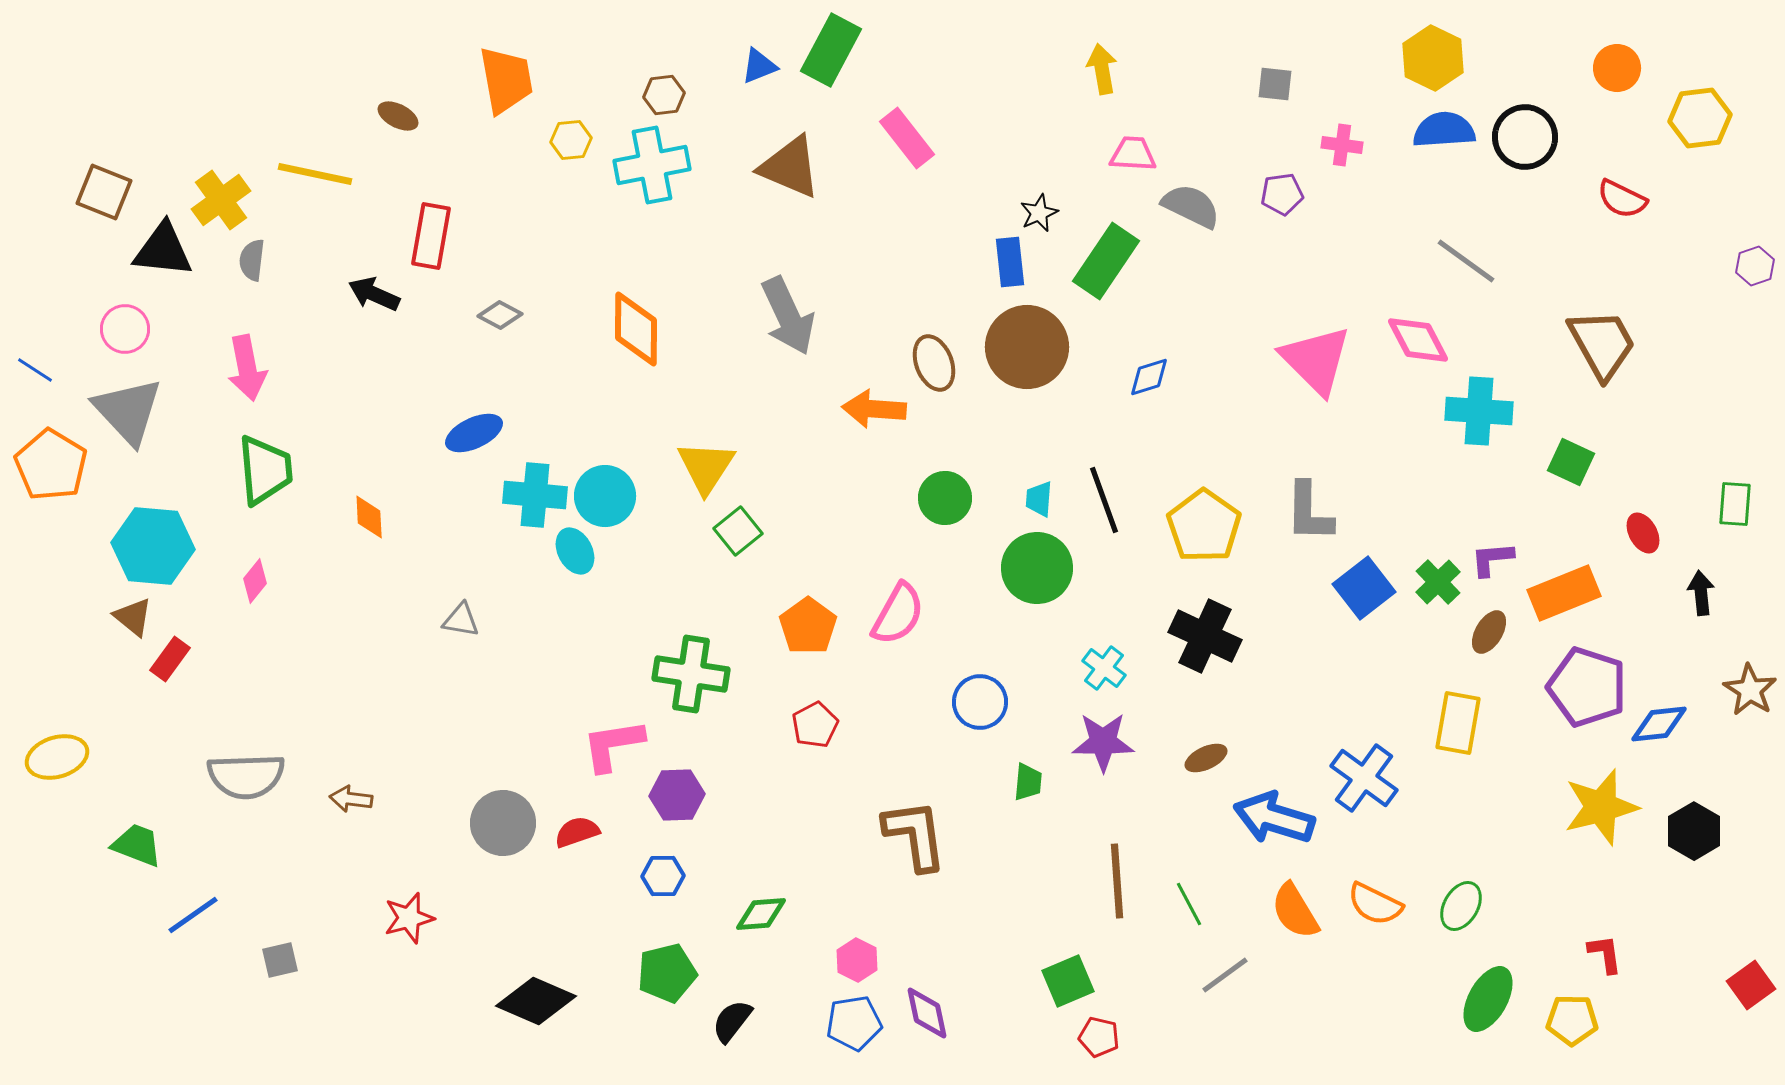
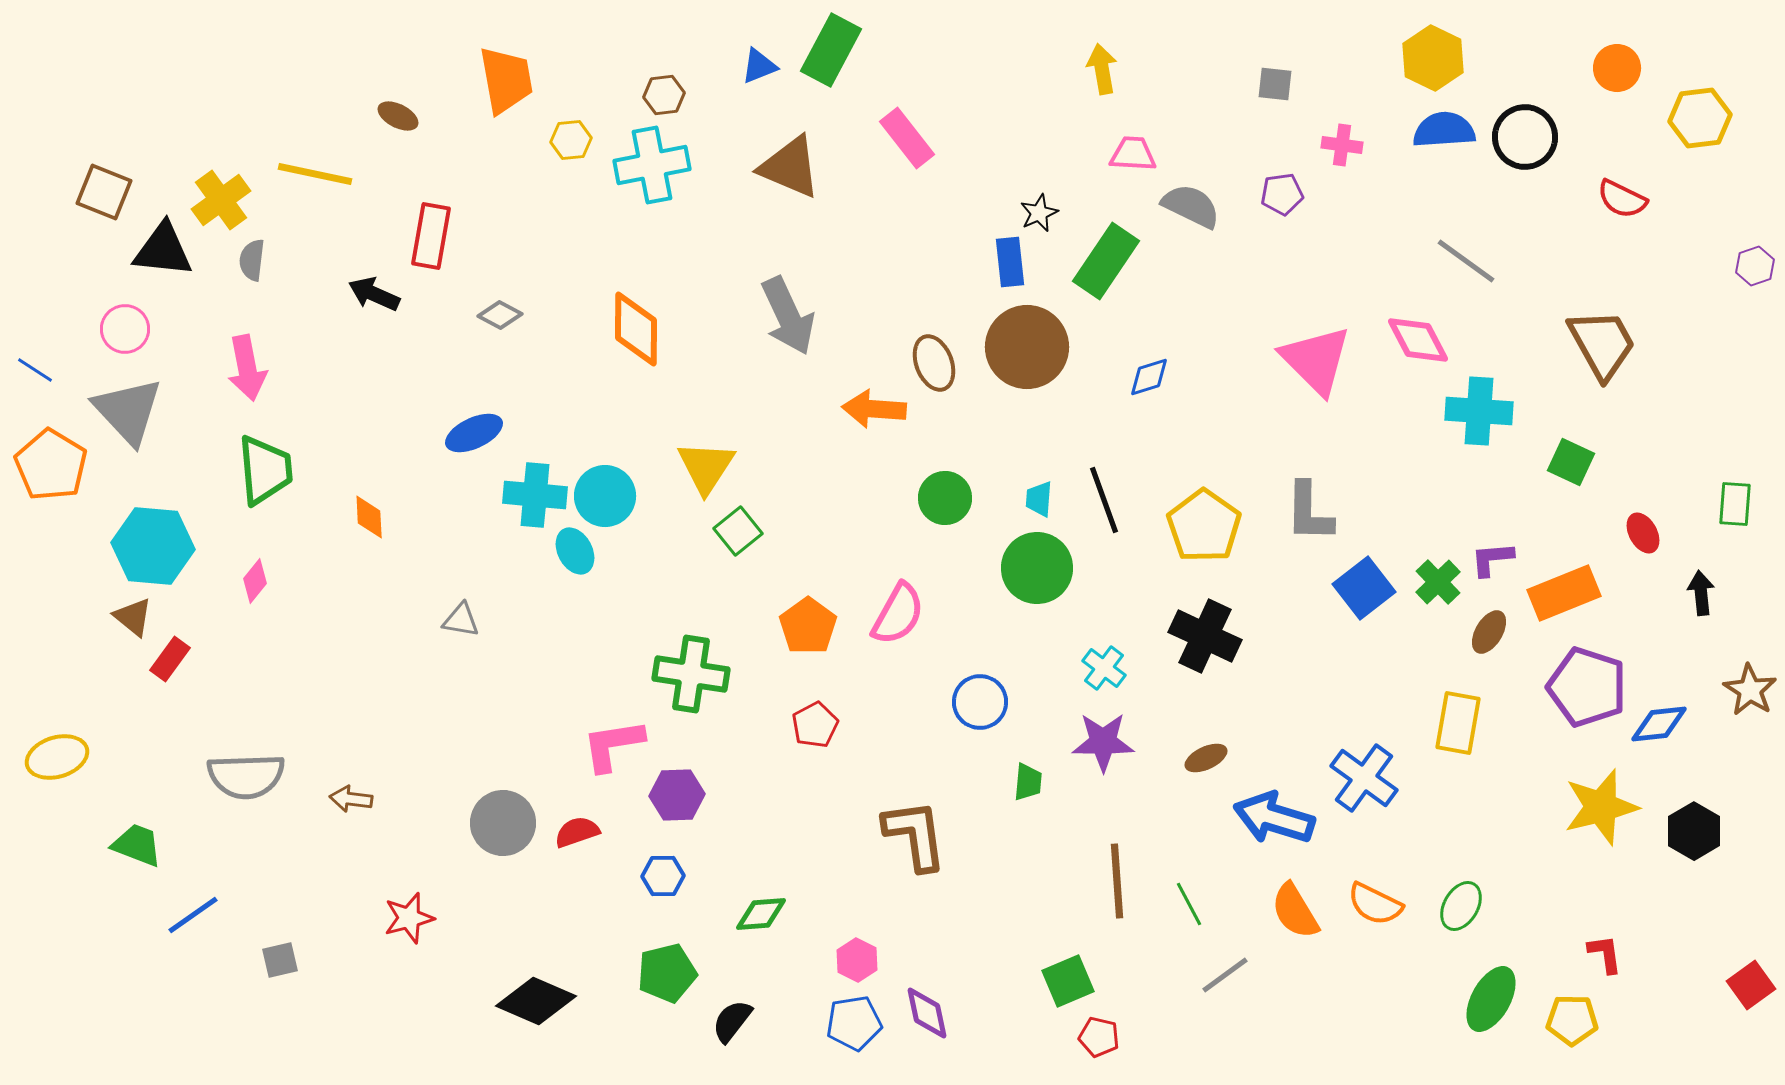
green ellipse at (1488, 999): moved 3 px right
